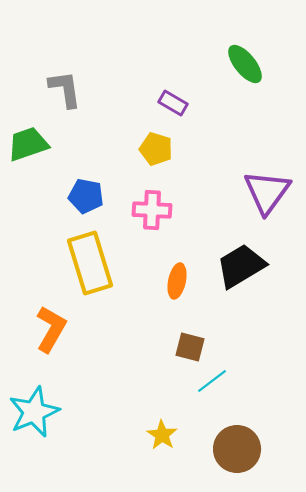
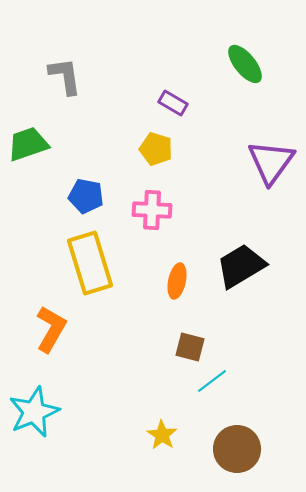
gray L-shape: moved 13 px up
purple triangle: moved 4 px right, 30 px up
